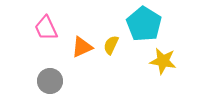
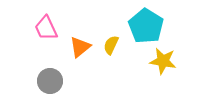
cyan pentagon: moved 2 px right, 2 px down
orange triangle: moved 2 px left; rotated 15 degrees counterclockwise
